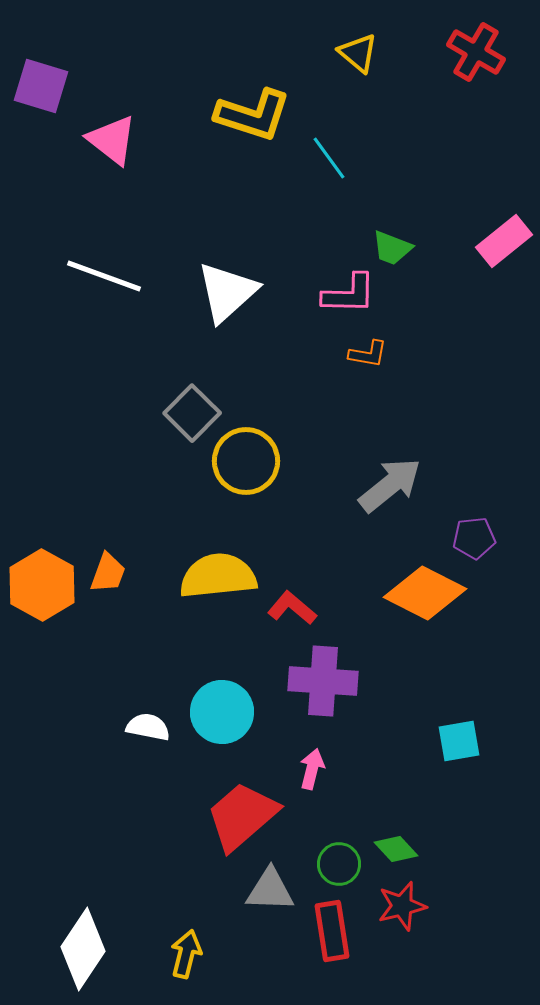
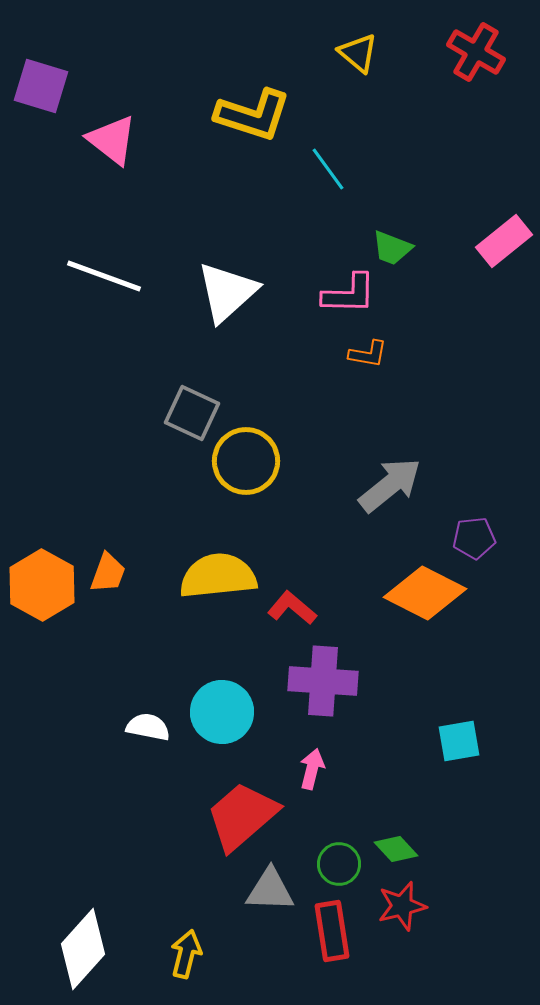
cyan line: moved 1 px left, 11 px down
gray square: rotated 20 degrees counterclockwise
white diamond: rotated 8 degrees clockwise
